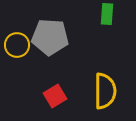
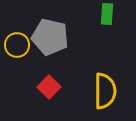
gray pentagon: rotated 9 degrees clockwise
red square: moved 6 px left, 9 px up; rotated 15 degrees counterclockwise
